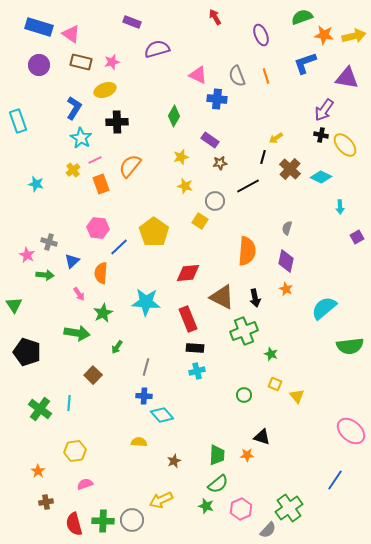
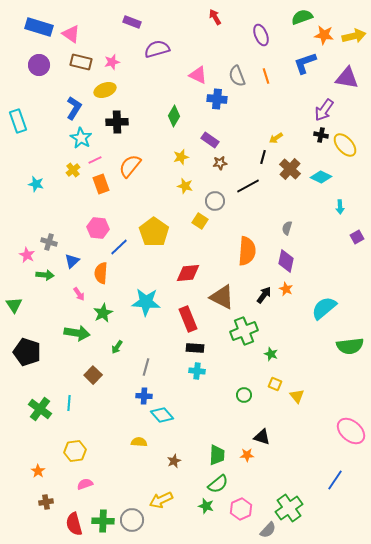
black arrow at (255, 298): moved 9 px right, 3 px up; rotated 132 degrees counterclockwise
cyan cross at (197, 371): rotated 21 degrees clockwise
